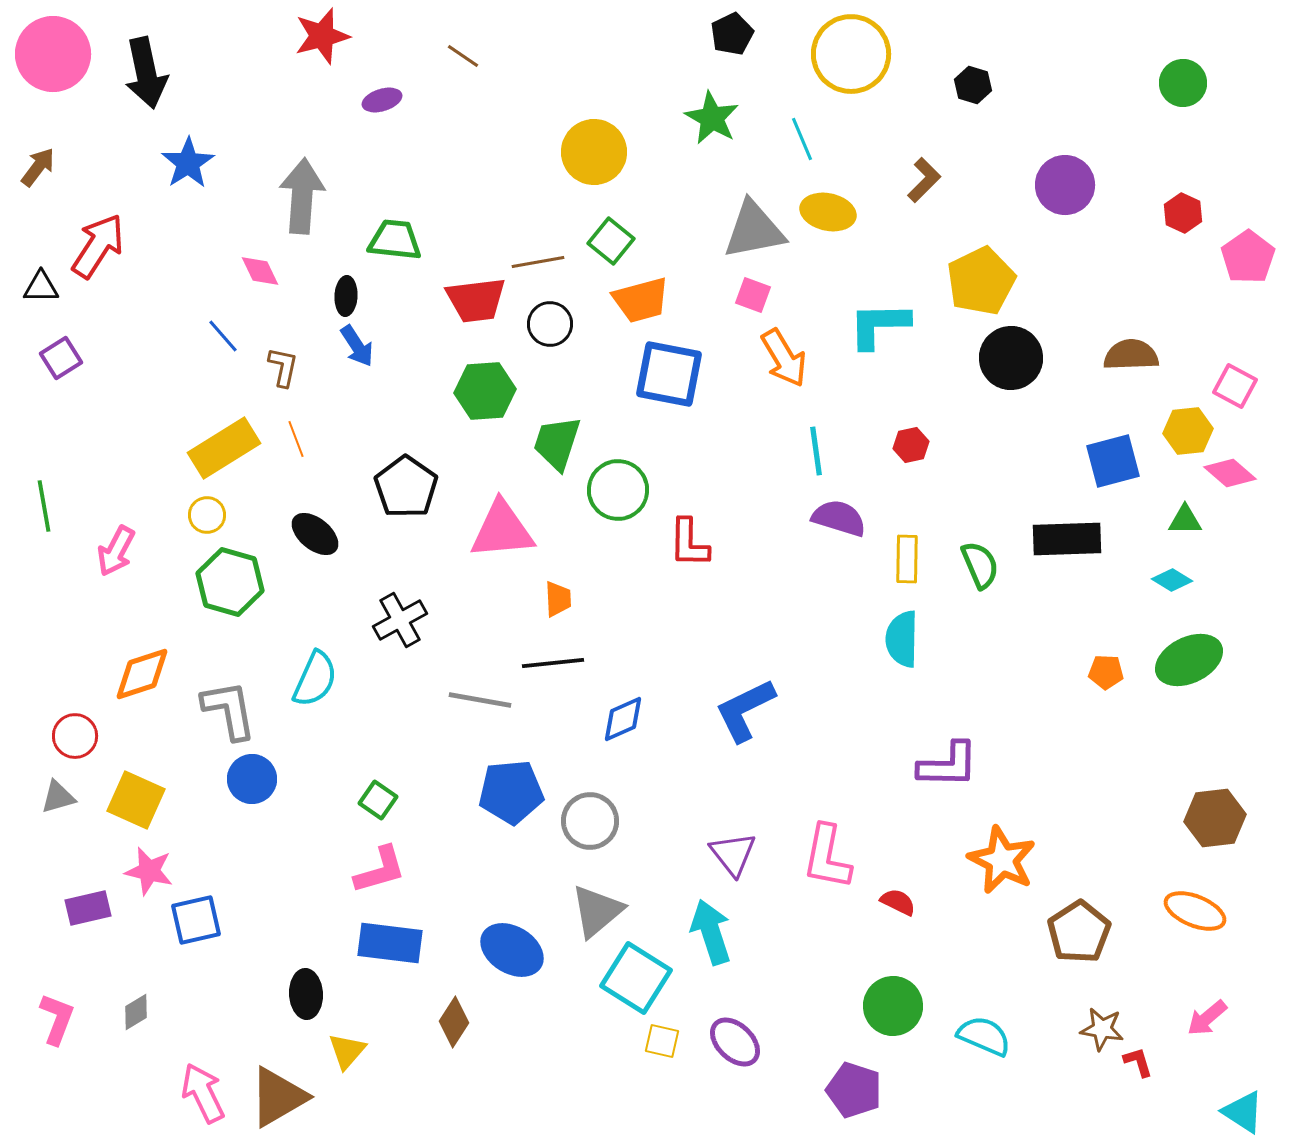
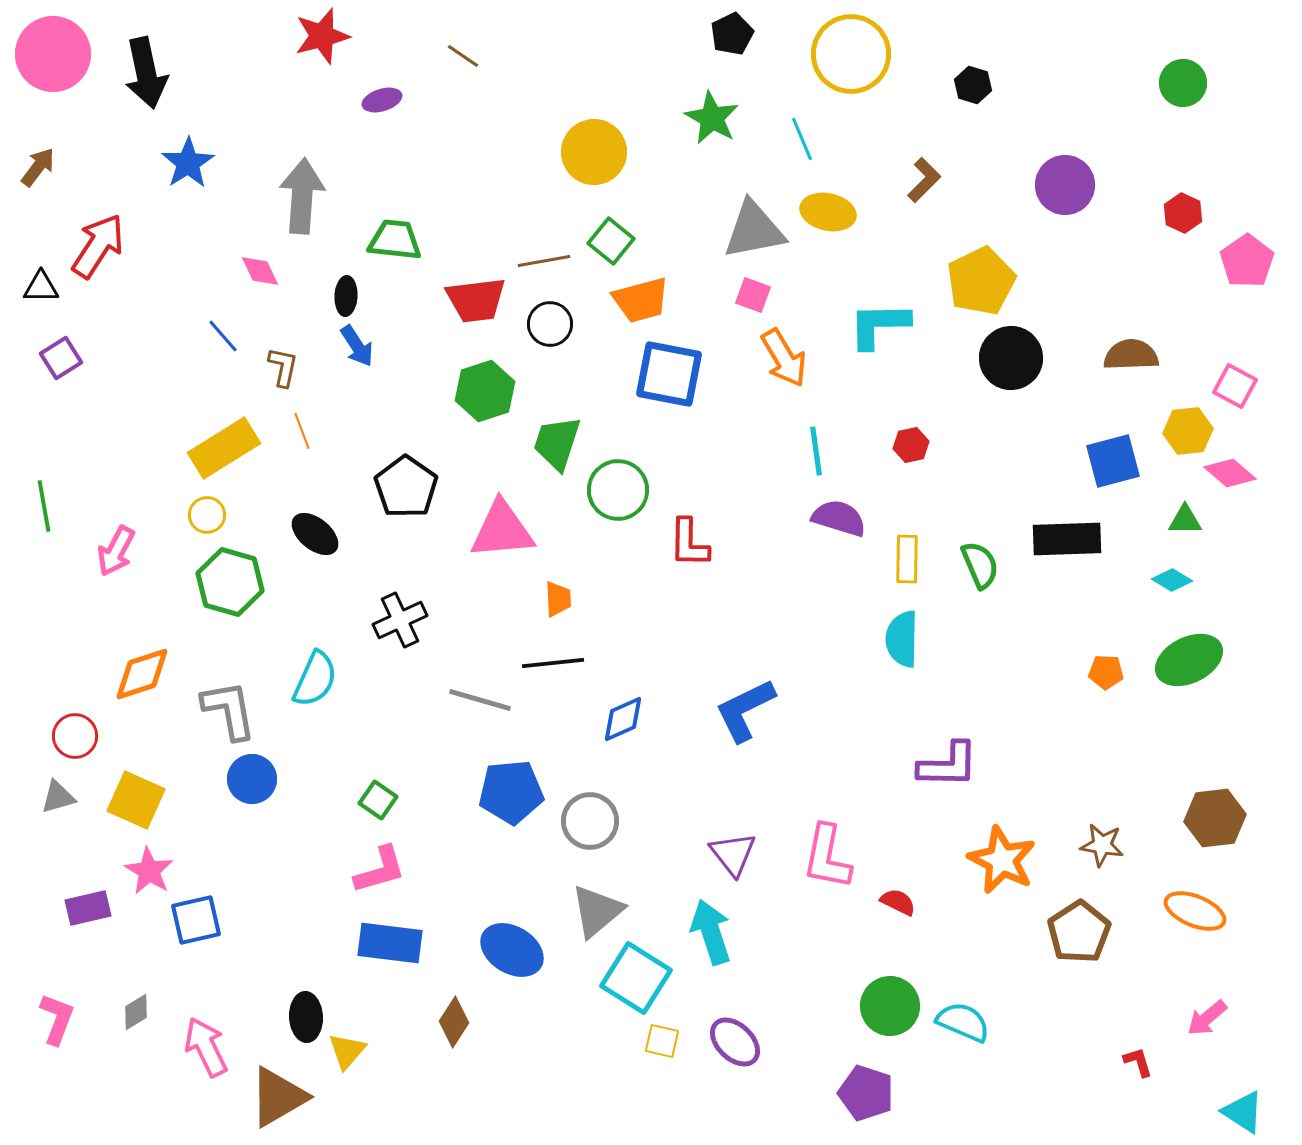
pink pentagon at (1248, 257): moved 1 px left, 4 px down
brown line at (538, 262): moved 6 px right, 1 px up
green hexagon at (485, 391): rotated 14 degrees counterclockwise
orange line at (296, 439): moved 6 px right, 8 px up
black cross at (400, 620): rotated 4 degrees clockwise
gray line at (480, 700): rotated 6 degrees clockwise
pink star at (149, 871): rotated 18 degrees clockwise
black ellipse at (306, 994): moved 23 px down
green circle at (893, 1006): moved 3 px left
brown star at (1102, 1029): moved 184 px up
cyan semicircle at (984, 1036): moved 21 px left, 14 px up
purple pentagon at (854, 1090): moved 12 px right, 3 px down
pink arrow at (203, 1093): moved 3 px right, 46 px up
